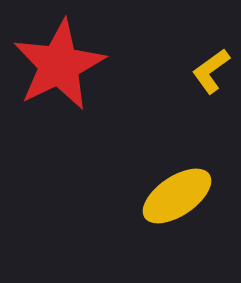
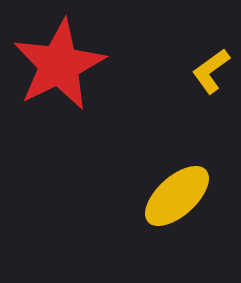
yellow ellipse: rotated 8 degrees counterclockwise
